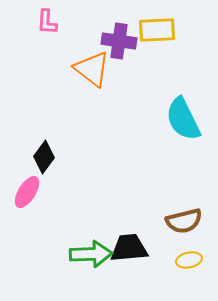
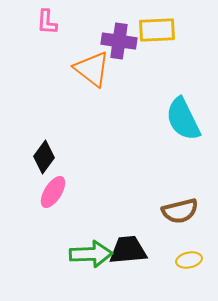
pink ellipse: moved 26 px right
brown semicircle: moved 4 px left, 10 px up
black trapezoid: moved 1 px left, 2 px down
